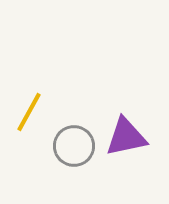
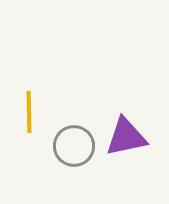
yellow line: rotated 30 degrees counterclockwise
